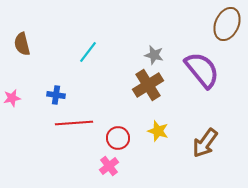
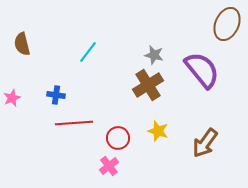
pink star: rotated 12 degrees counterclockwise
